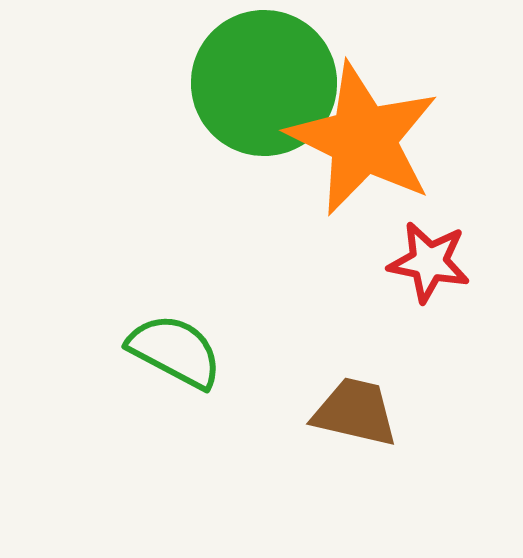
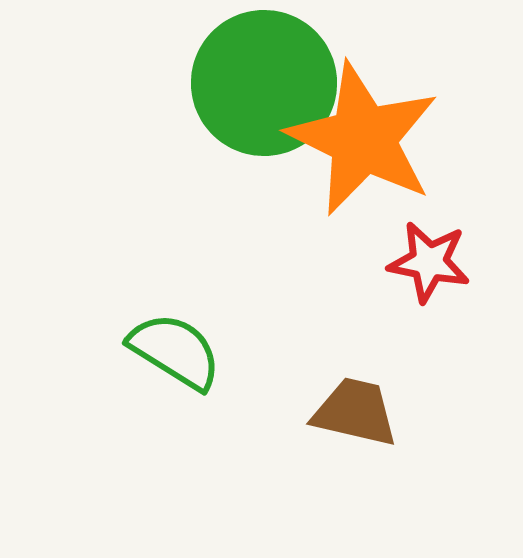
green semicircle: rotated 4 degrees clockwise
